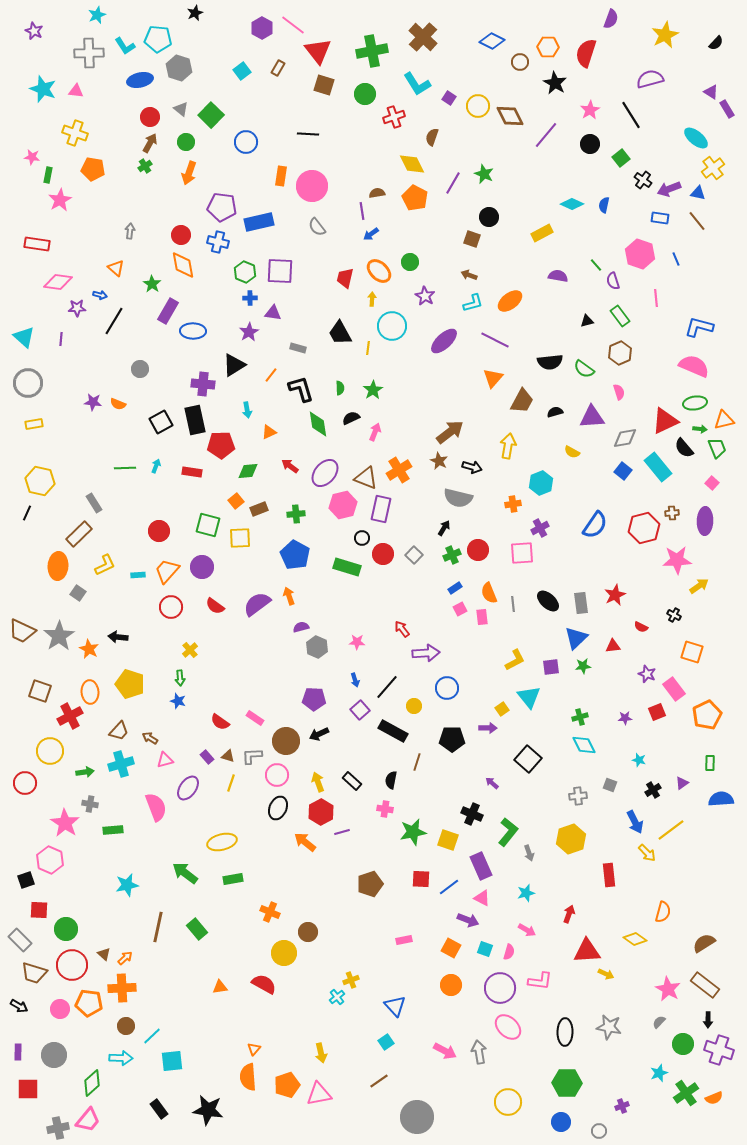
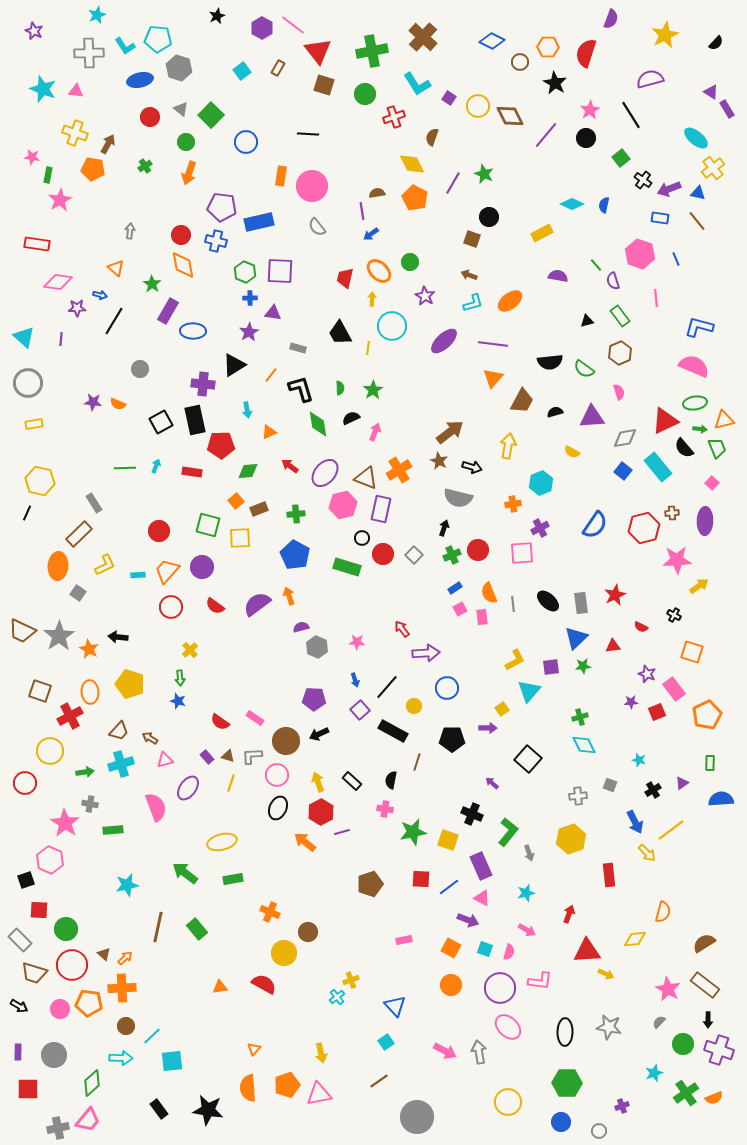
black star at (195, 13): moved 22 px right, 3 px down
brown arrow at (150, 143): moved 42 px left, 1 px down
black circle at (590, 144): moved 4 px left, 6 px up
blue cross at (218, 242): moved 2 px left, 1 px up
purple line at (495, 340): moved 2 px left, 4 px down; rotated 20 degrees counterclockwise
black arrow at (444, 528): rotated 14 degrees counterclockwise
cyan triangle at (529, 697): moved 6 px up; rotated 20 degrees clockwise
purple star at (625, 718): moved 6 px right, 16 px up
yellow diamond at (635, 939): rotated 40 degrees counterclockwise
cyan star at (659, 1073): moved 5 px left
orange semicircle at (248, 1077): moved 11 px down
